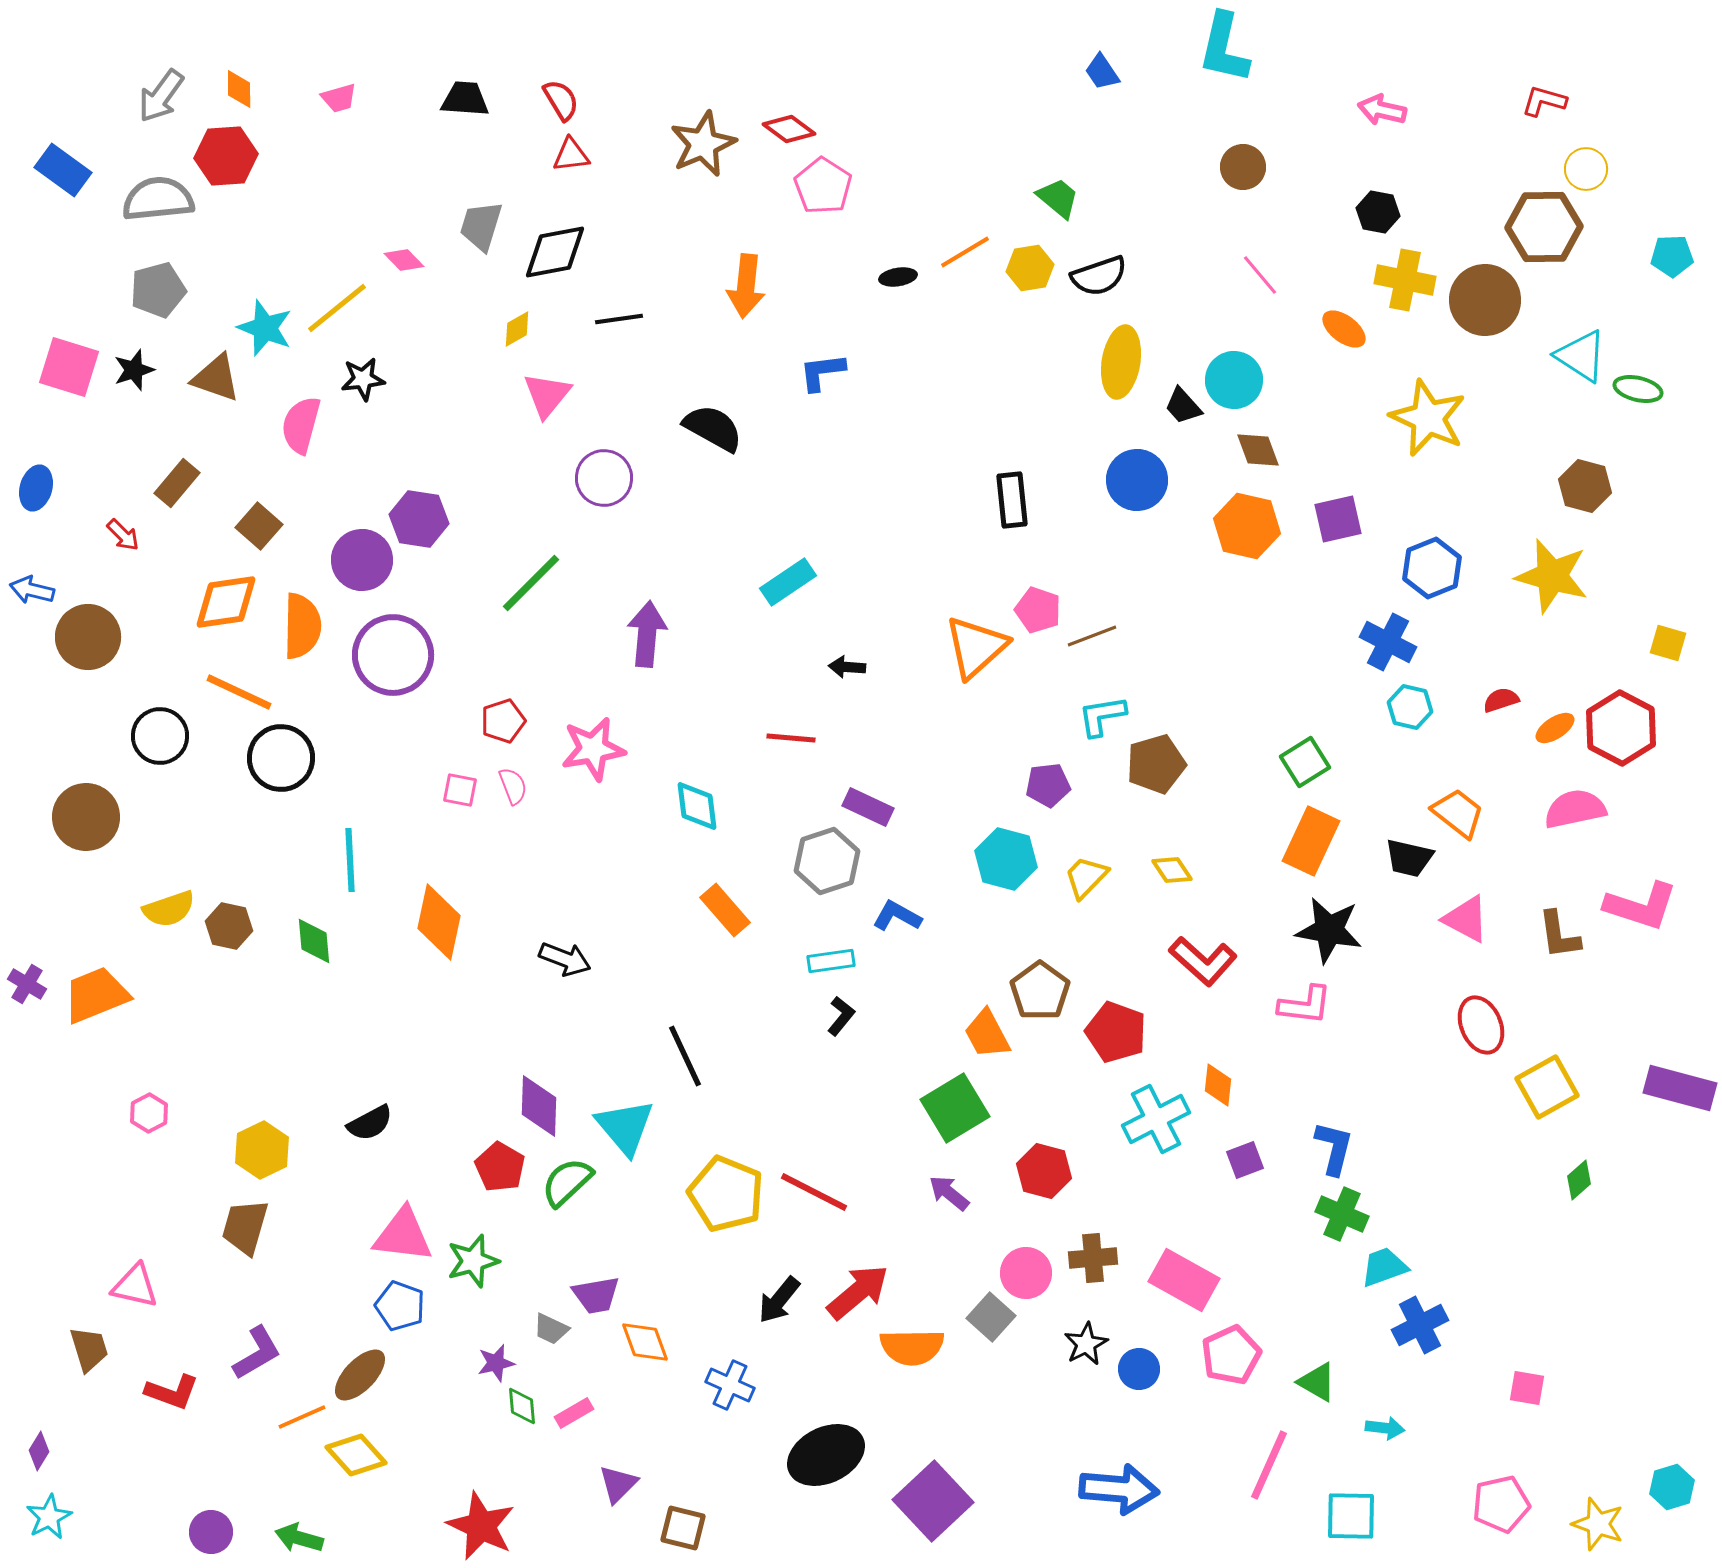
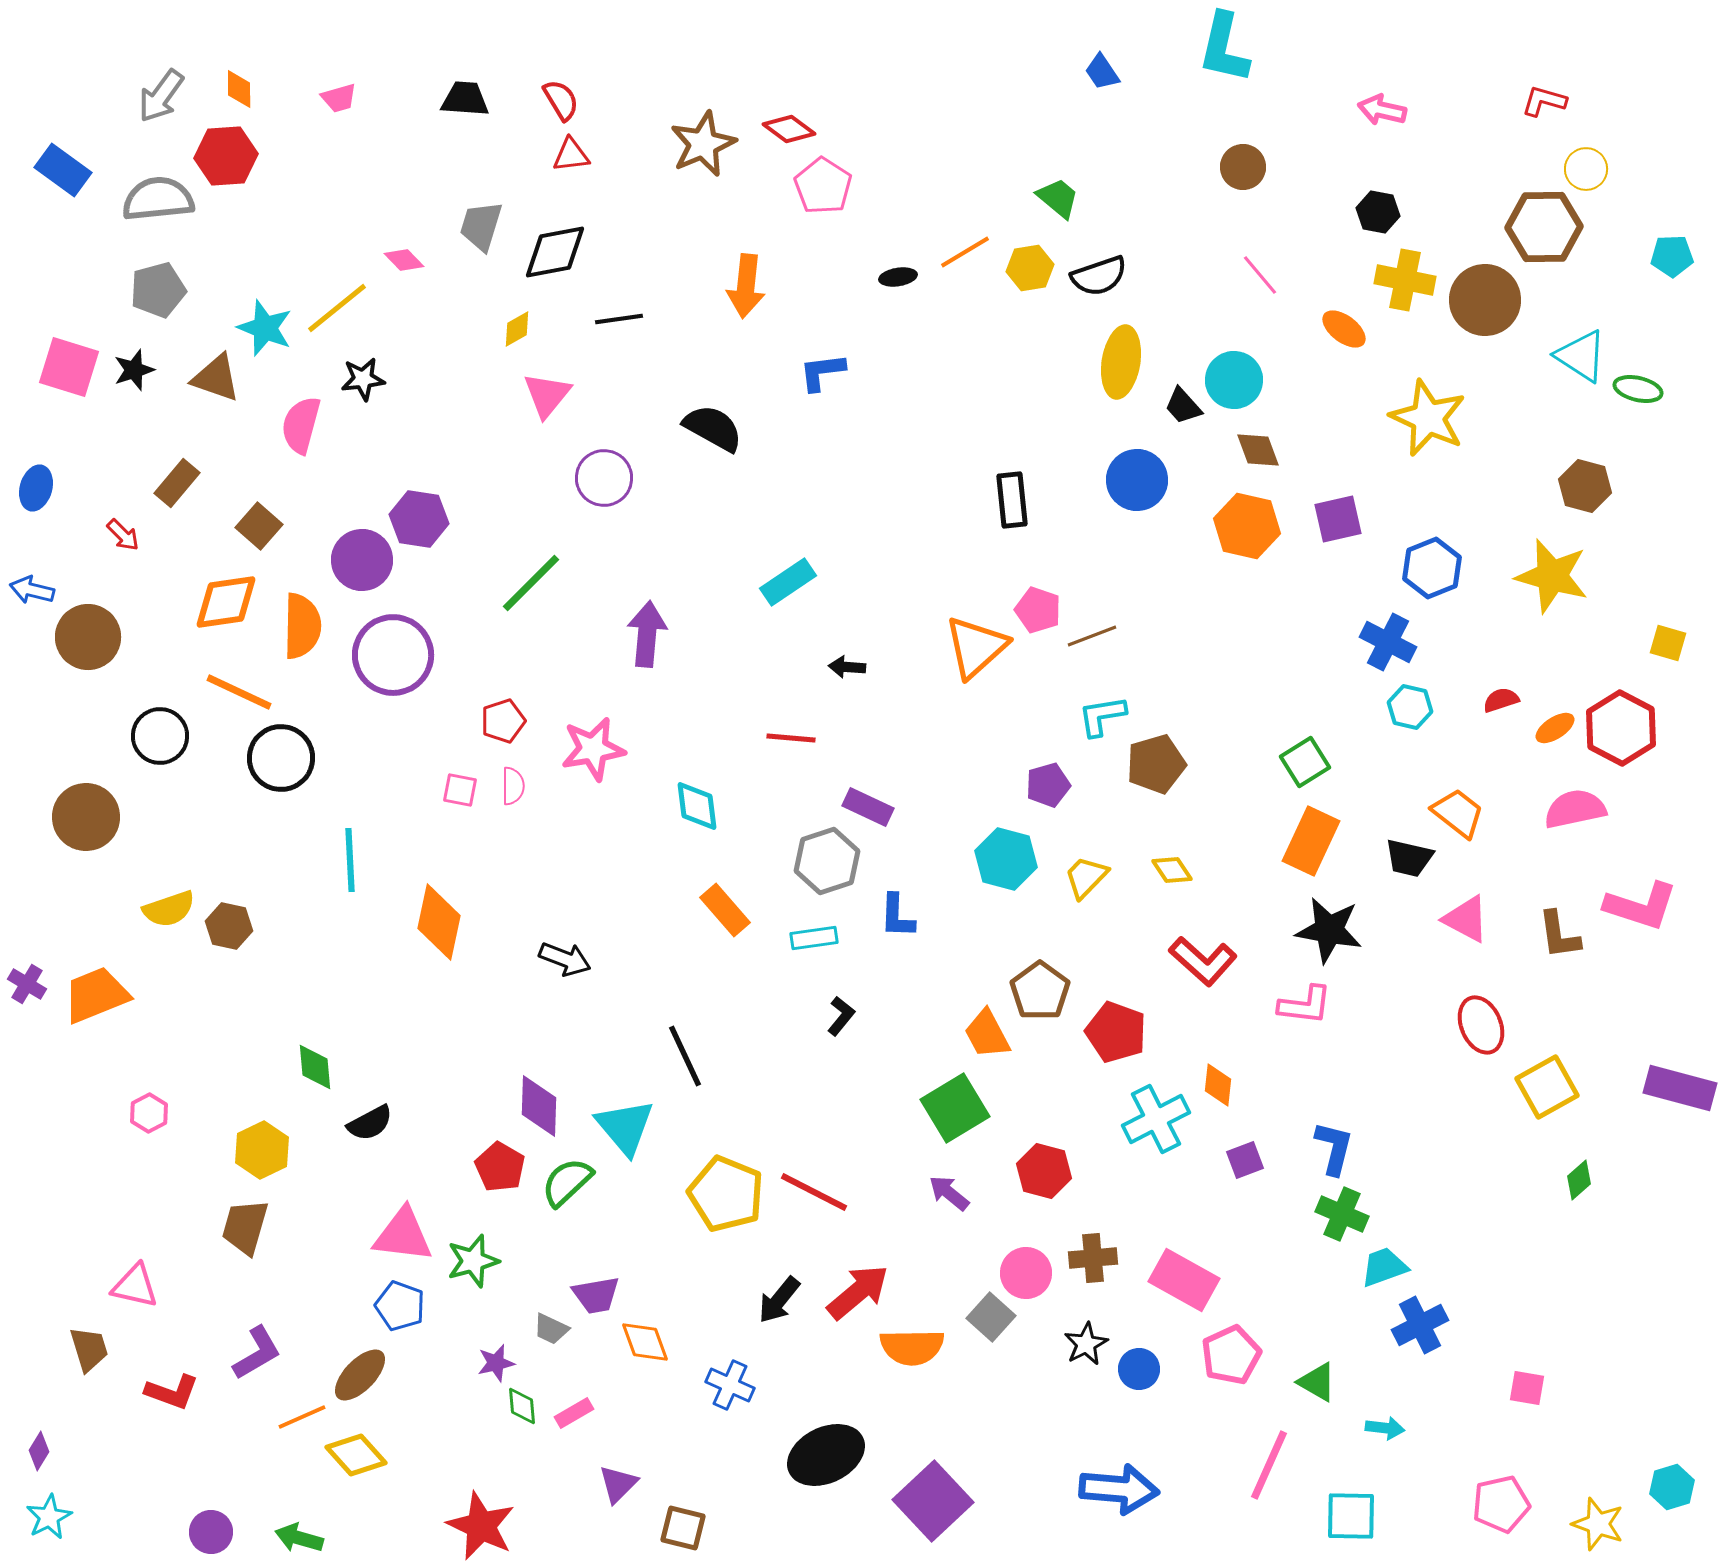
purple pentagon at (1048, 785): rotated 9 degrees counterclockwise
pink semicircle at (513, 786): rotated 21 degrees clockwise
blue L-shape at (897, 916): rotated 117 degrees counterclockwise
green diamond at (314, 941): moved 1 px right, 126 px down
cyan rectangle at (831, 961): moved 17 px left, 23 px up
